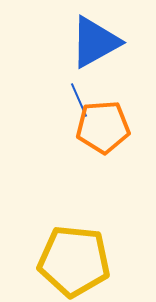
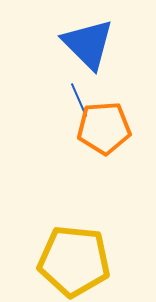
blue triangle: moved 7 px left, 2 px down; rotated 46 degrees counterclockwise
orange pentagon: moved 1 px right, 1 px down
